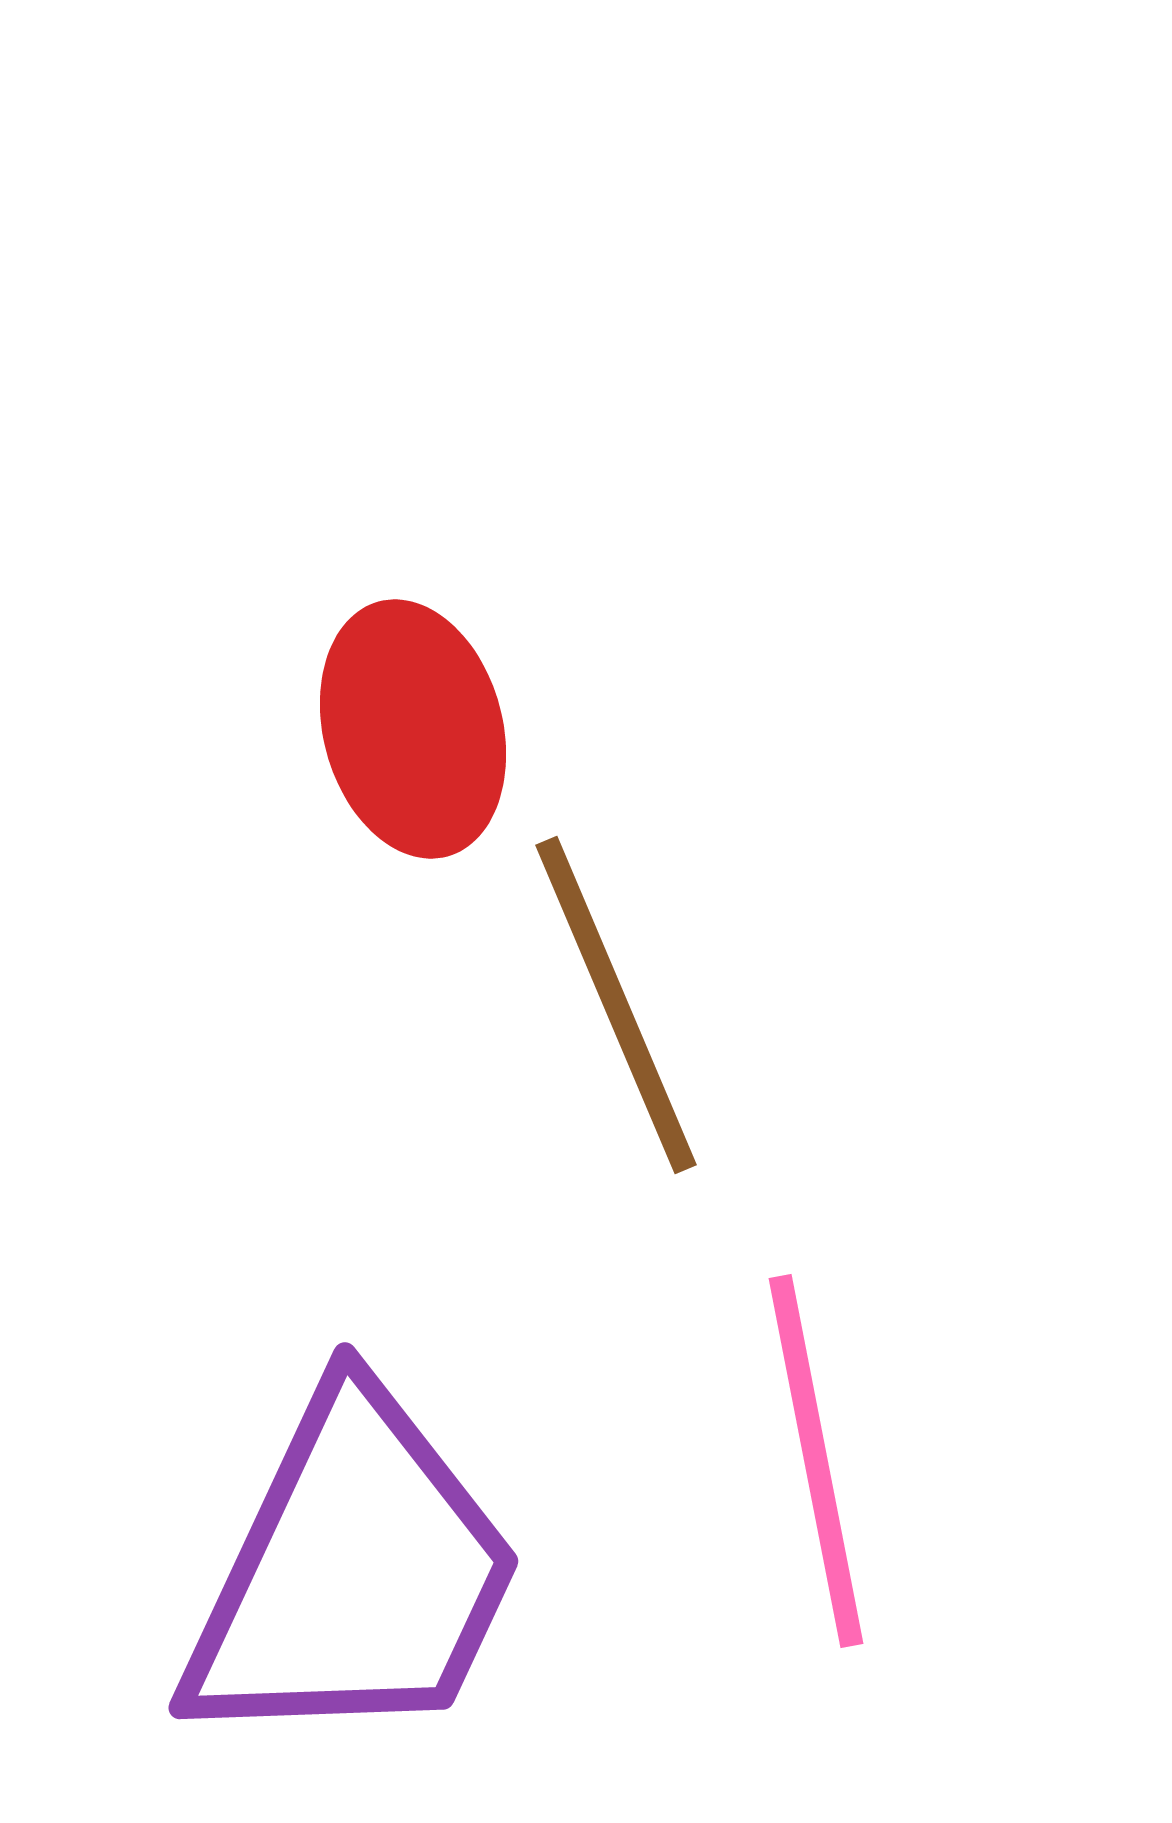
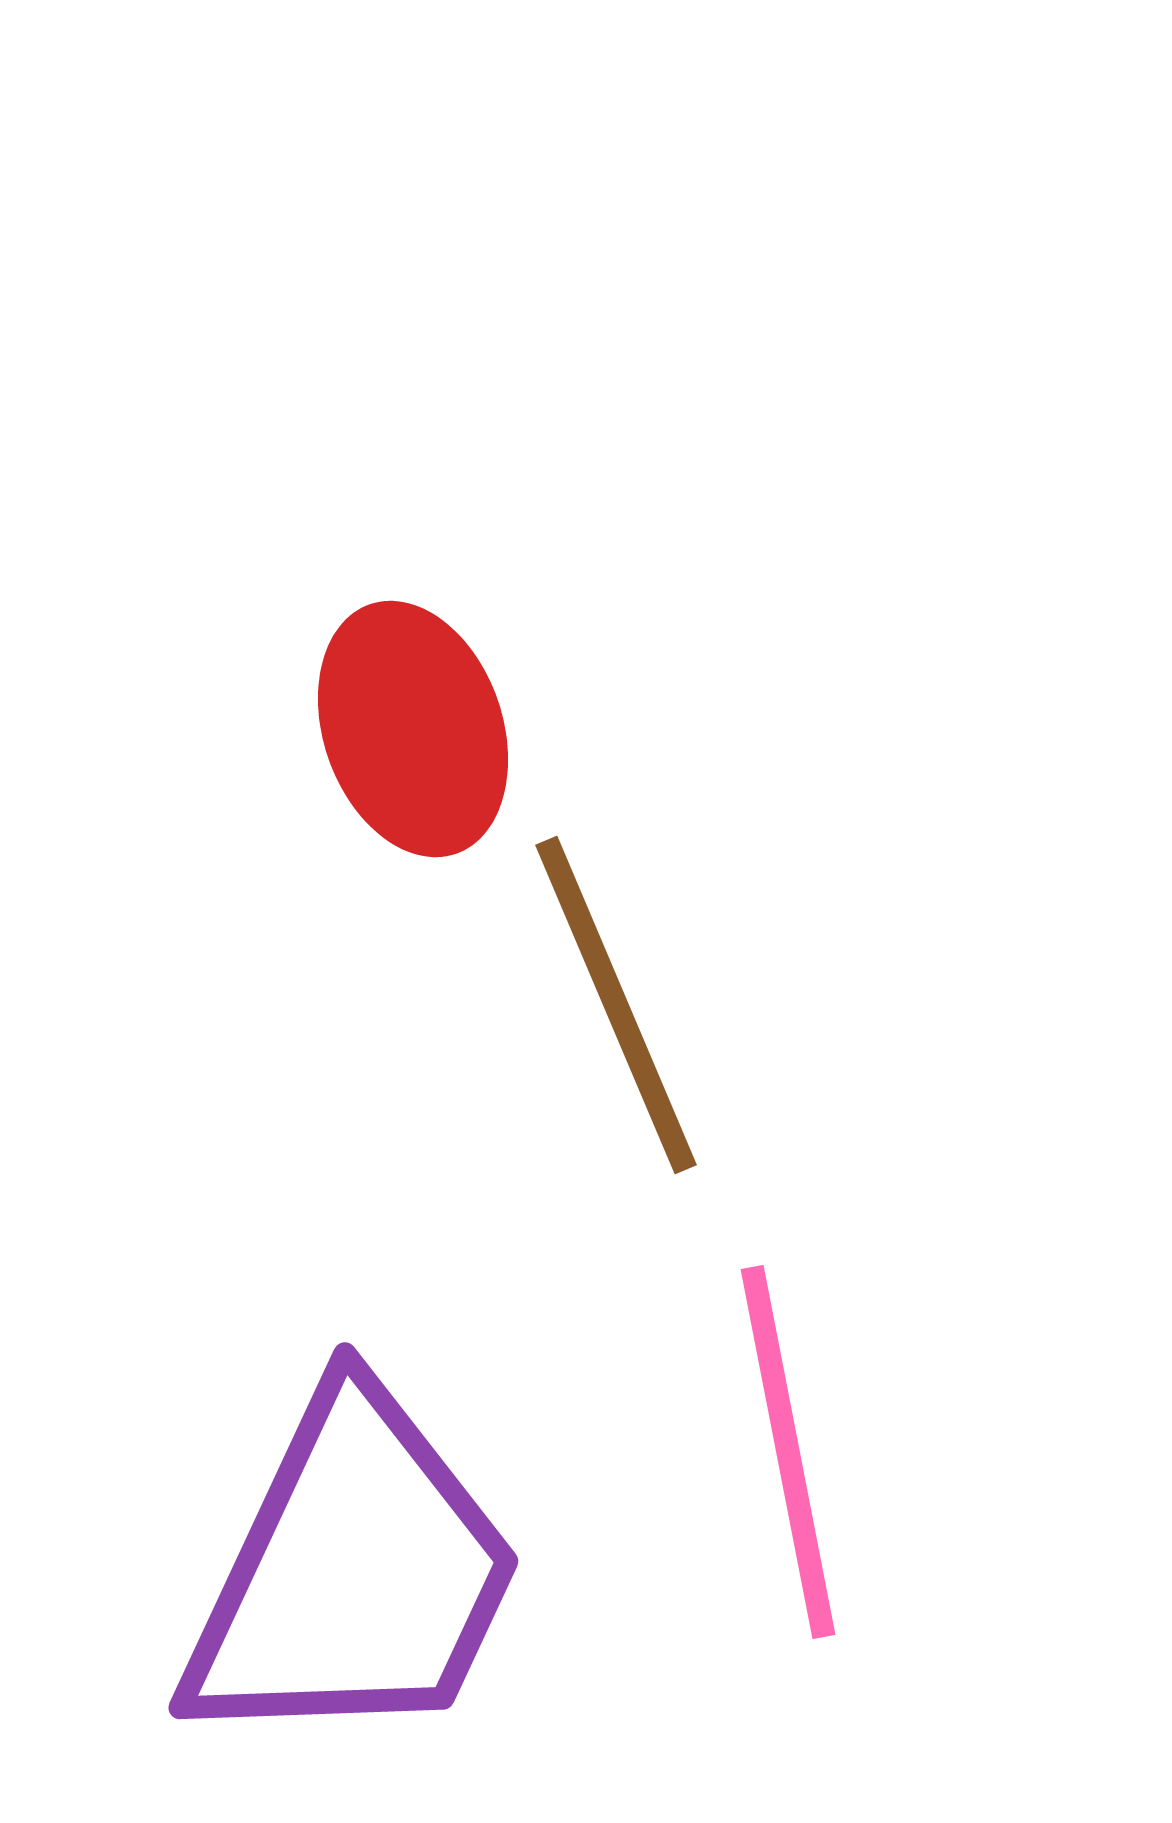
red ellipse: rotated 4 degrees counterclockwise
pink line: moved 28 px left, 9 px up
